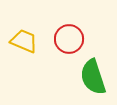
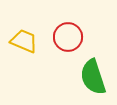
red circle: moved 1 px left, 2 px up
